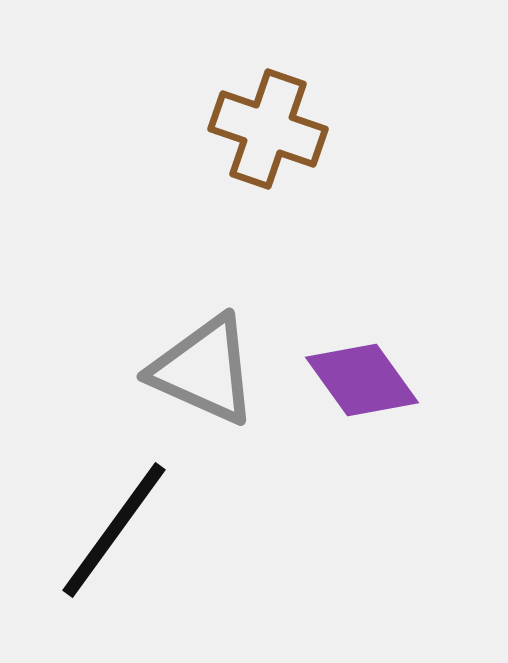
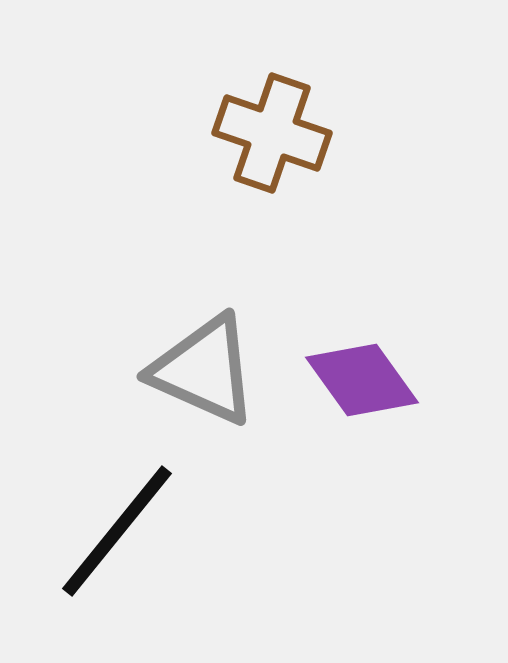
brown cross: moved 4 px right, 4 px down
black line: moved 3 px right, 1 px down; rotated 3 degrees clockwise
